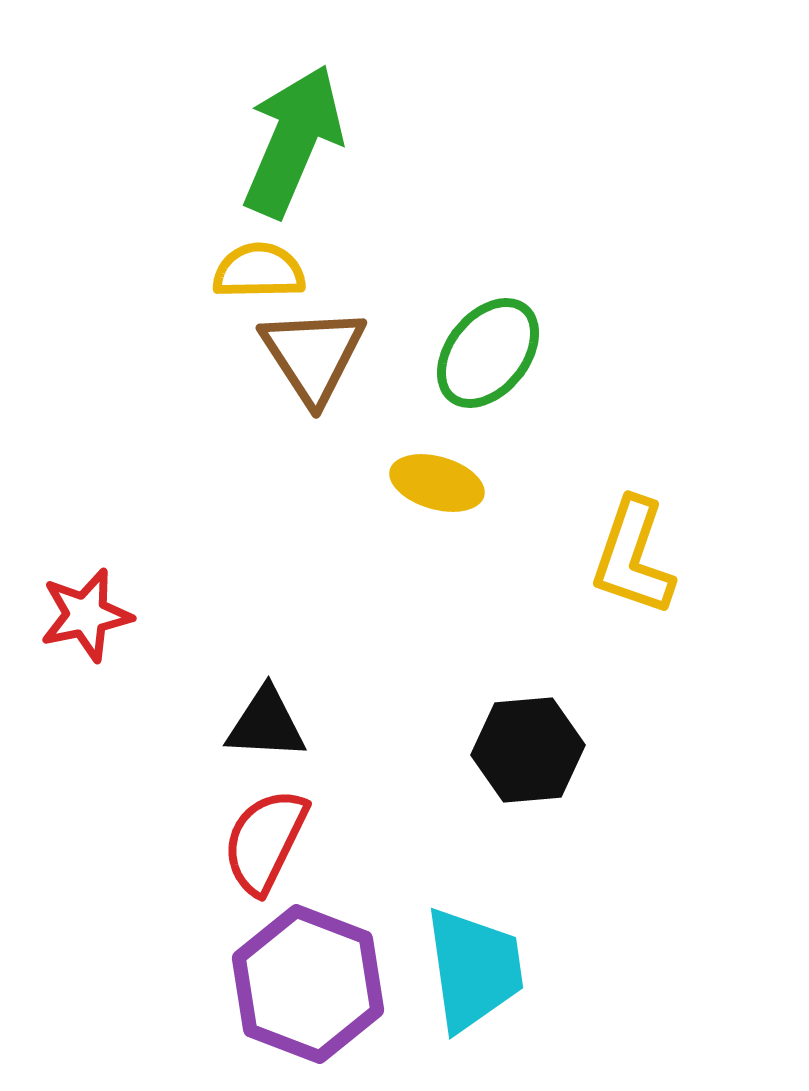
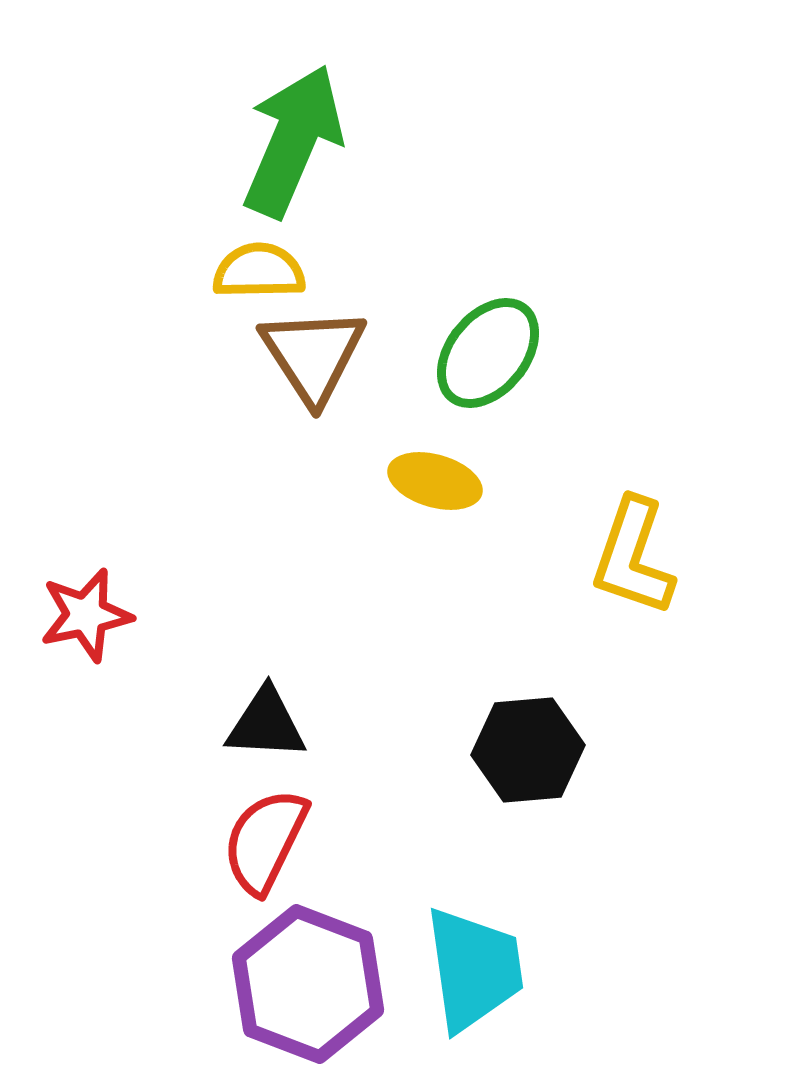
yellow ellipse: moved 2 px left, 2 px up
